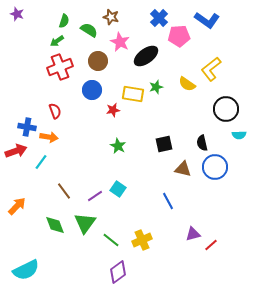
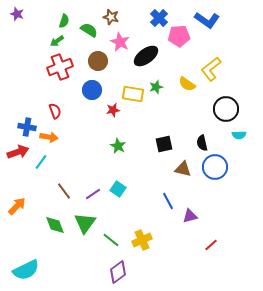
red arrow at (16, 151): moved 2 px right, 1 px down
purple line at (95, 196): moved 2 px left, 2 px up
purple triangle at (193, 234): moved 3 px left, 18 px up
